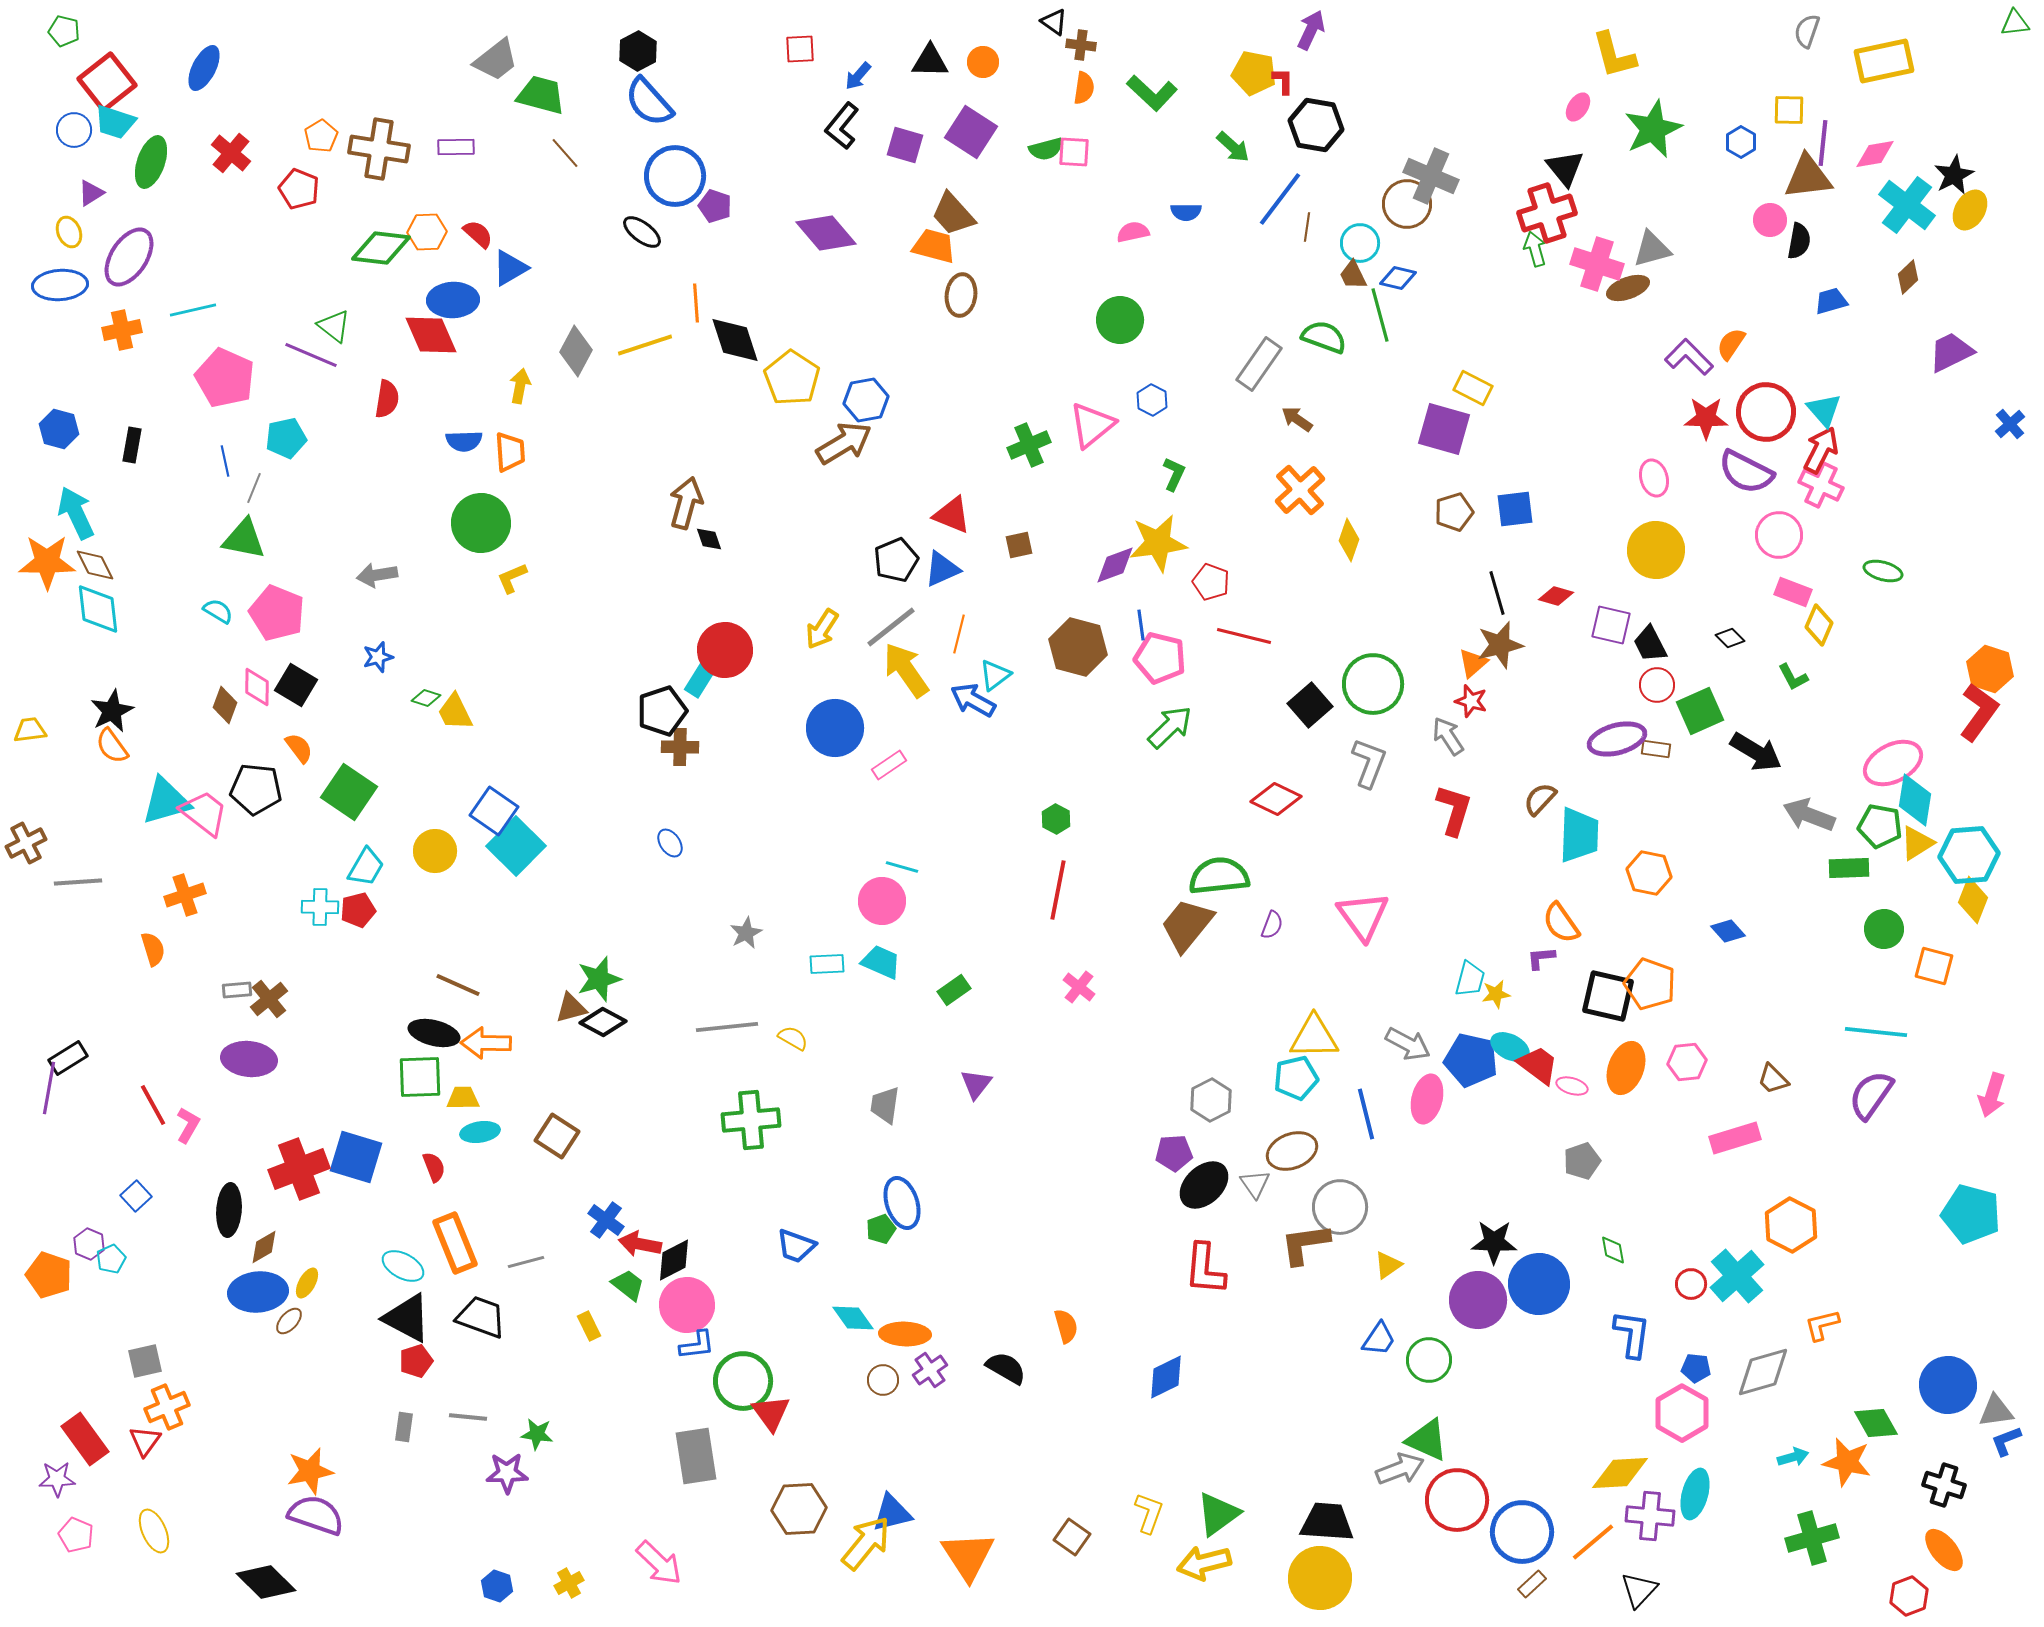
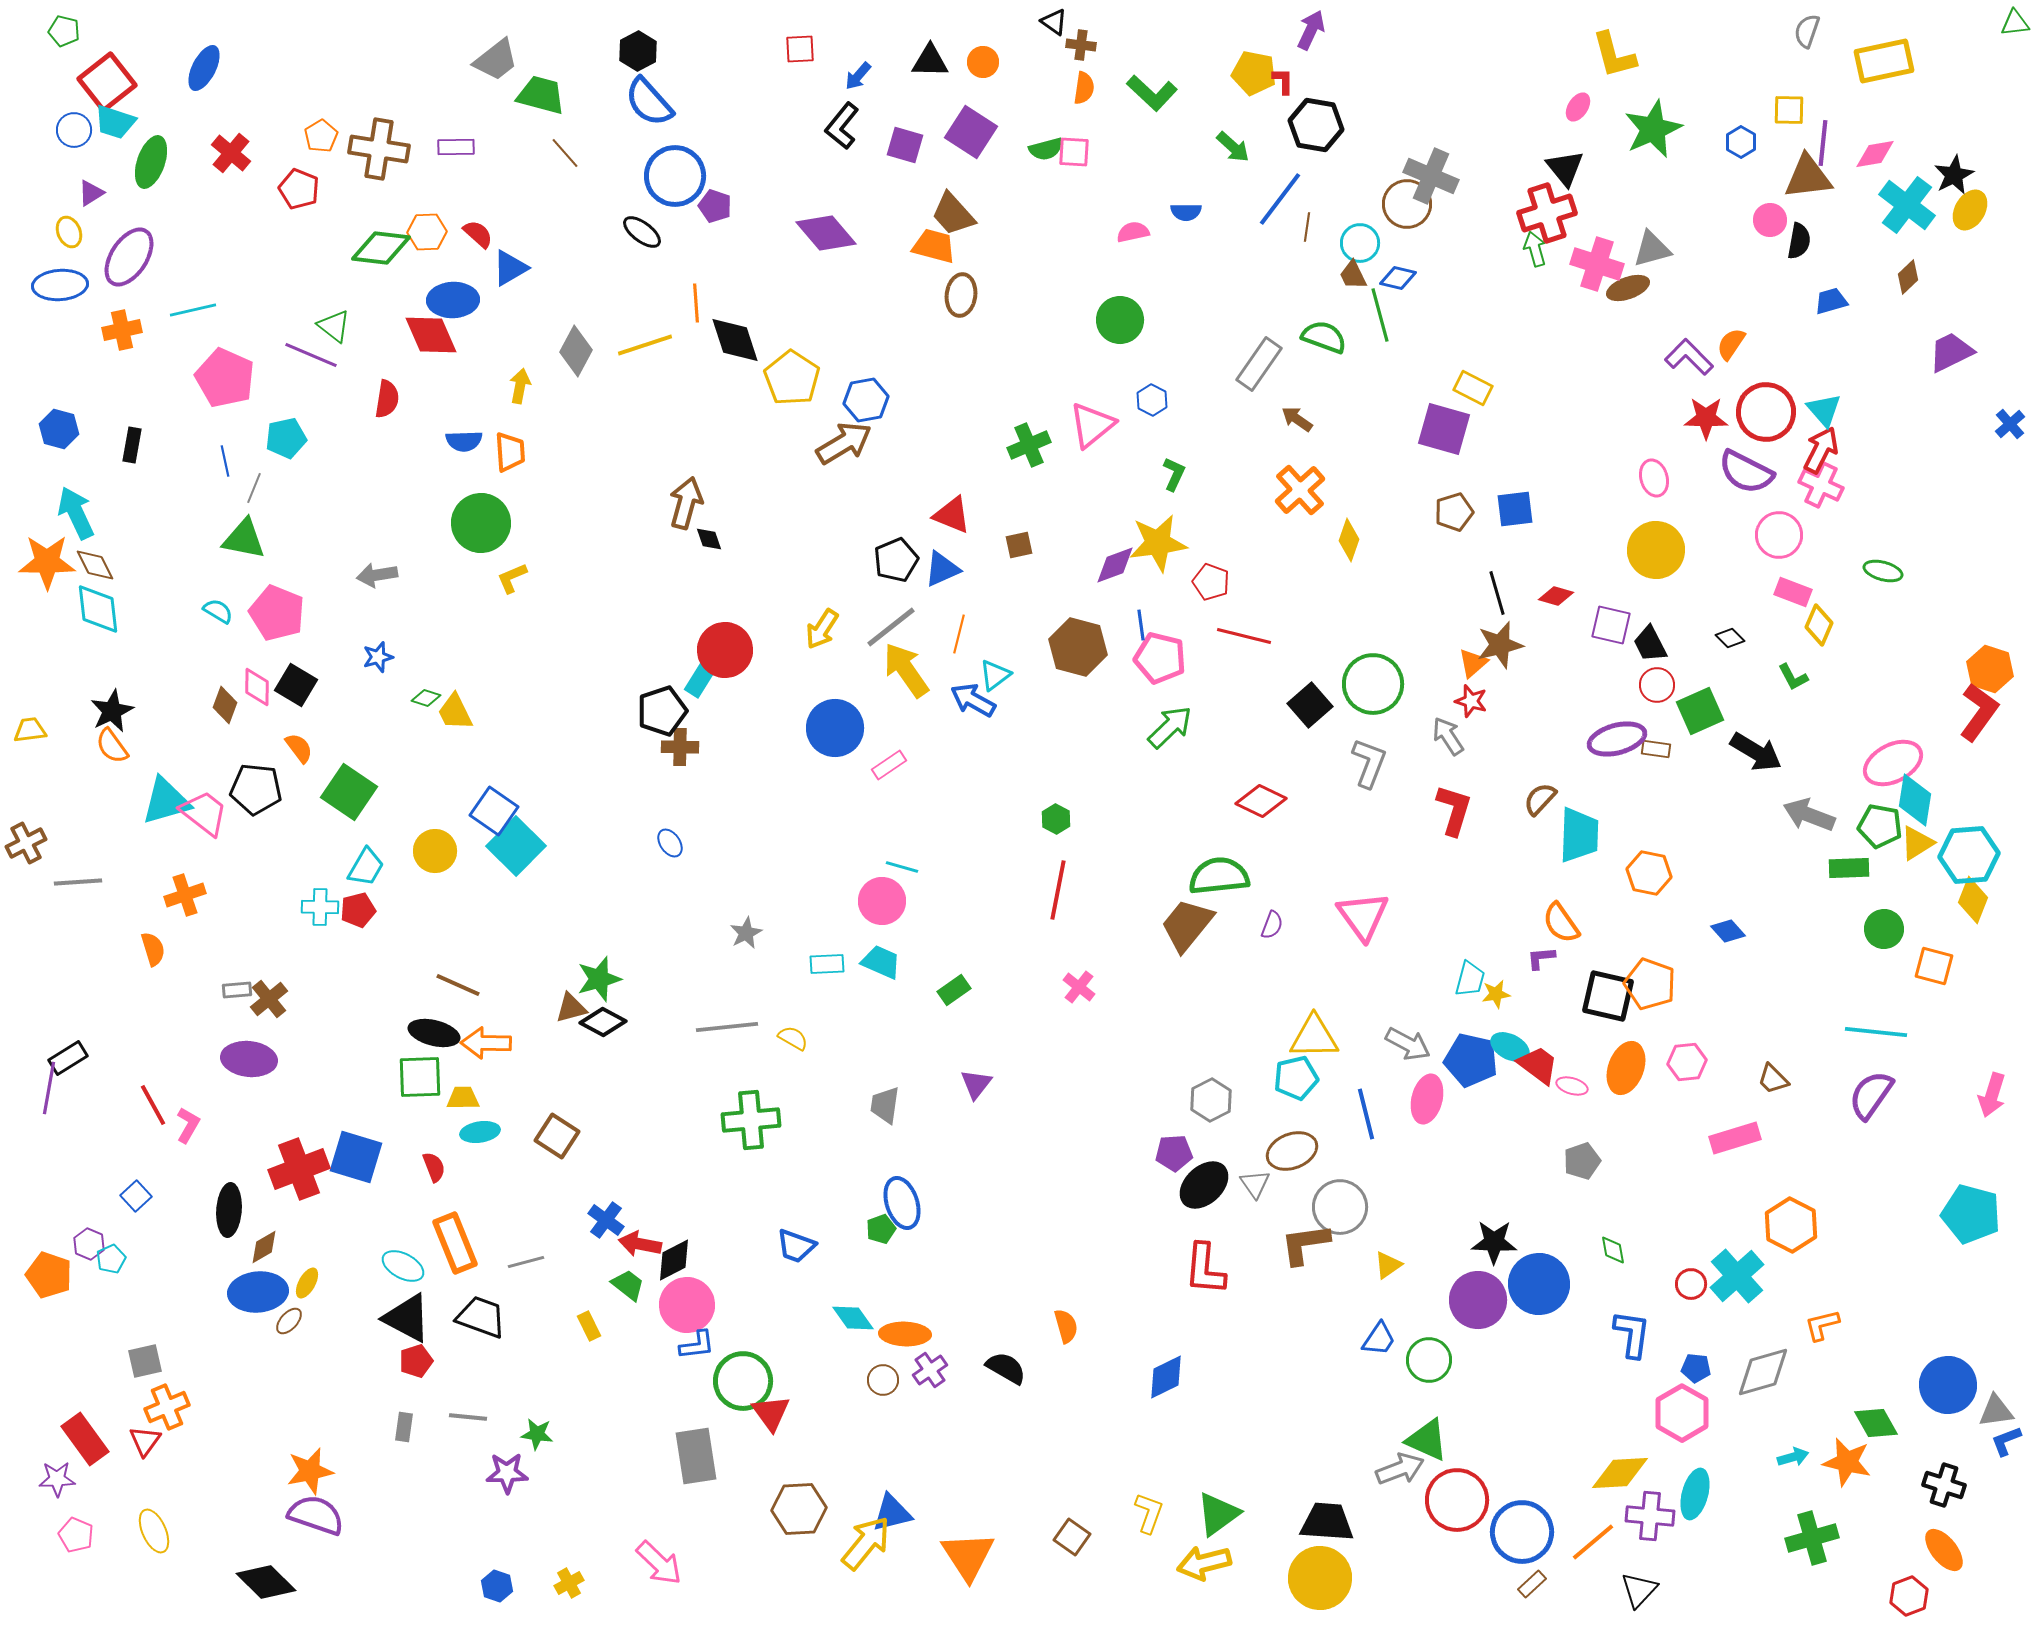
red diamond at (1276, 799): moved 15 px left, 2 px down
